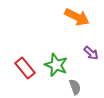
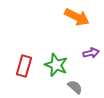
purple arrow: rotated 56 degrees counterclockwise
red rectangle: moved 1 px left, 2 px up; rotated 55 degrees clockwise
gray semicircle: rotated 28 degrees counterclockwise
